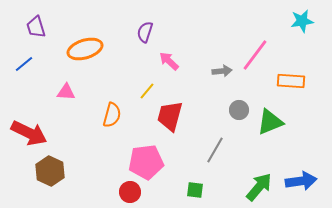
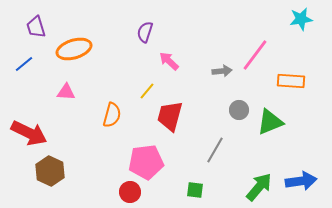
cyan star: moved 1 px left, 2 px up
orange ellipse: moved 11 px left
